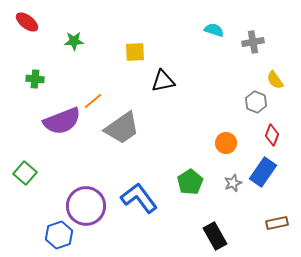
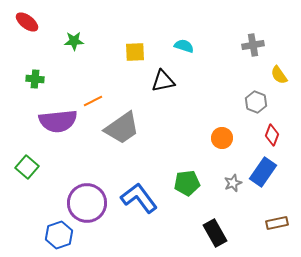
cyan semicircle: moved 30 px left, 16 px down
gray cross: moved 3 px down
yellow semicircle: moved 4 px right, 5 px up
orange line: rotated 12 degrees clockwise
purple semicircle: moved 4 px left; rotated 15 degrees clockwise
orange circle: moved 4 px left, 5 px up
green square: moved 2 px right, 6 px up
green pentagon: moved 3 px left, 1 px down; rotated 25 degrees clockwise
purple circle: moved 1 px right, 3 px up
black rectangle: moved 3 px up
